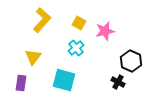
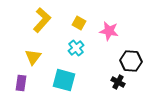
pink star: moved 4 px right; rotated 24 degrees clockwise
black hexagon: rotated 20 degrees counterclockwise
